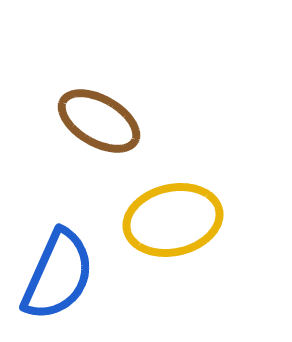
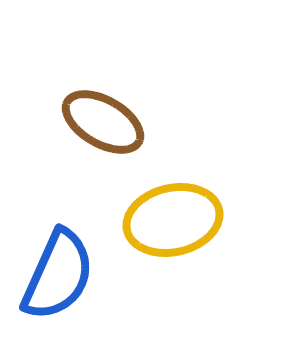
brown ellipse: moved 4 px right, 1 px down
